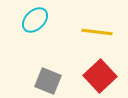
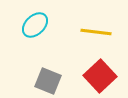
cyan ellipse: moved 5 px down
yellow line: moved 1 px left
